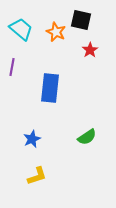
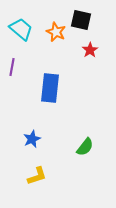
green semicircle: moved 2 px left, 10 px down; rotated 18 degrees counterclockwise
